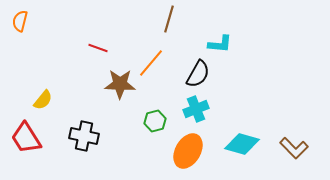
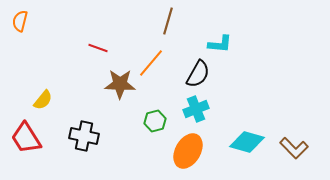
brown line: moved 1 px left, 2 px down
cyan diamond: moved 5 px right, 2 px up
